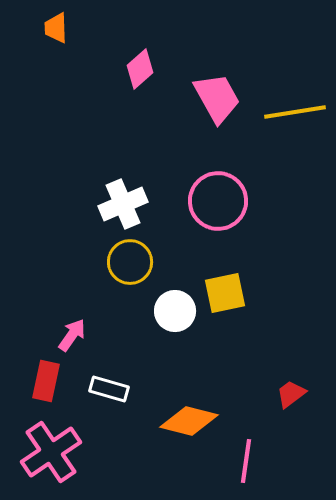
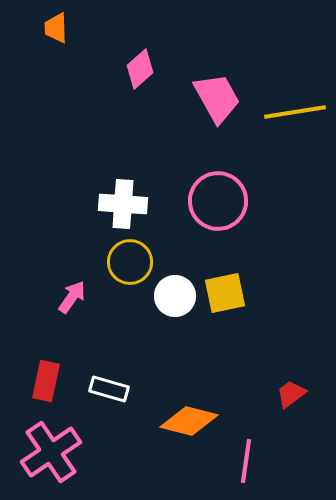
white cross: rotated 27 degrees clockwise
white circle: moved 15 px up
pink arrow: moved 38 px up
